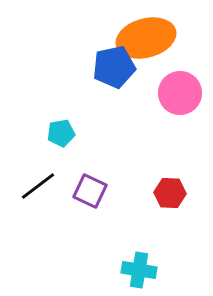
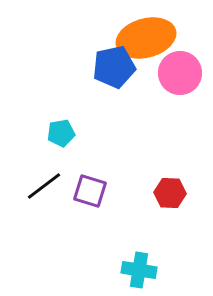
pink circle: moved 20 px up
black line: moved 6 px right
purple square: rotated 8 degrees counterclockwise
